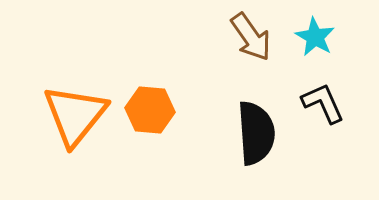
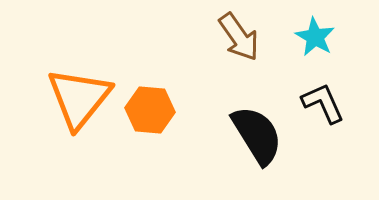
brown arrow: moved 12 px left
orange triangle: moved 4 px right, 17 px up
black semicircle: moved 1 px right, 2 px down; rotated 28 degrees counterclockwise
